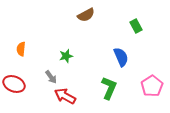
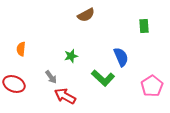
green rectangle: moved 8 px right; rotated 24 degrees clockwise
green star: moved 5 px right
green L-shape: moved 6 px left, 10 px up; rotated 110 degrees clockwise
